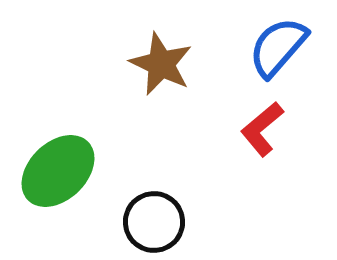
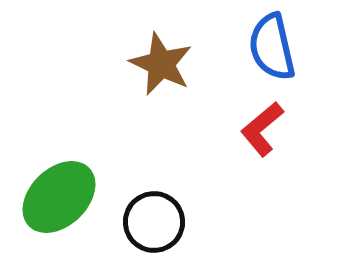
blue semicircle: moved 6 px left; rotated 54 degrees counterclockwise
green ellipse: moved 1 px right, 26 px down
